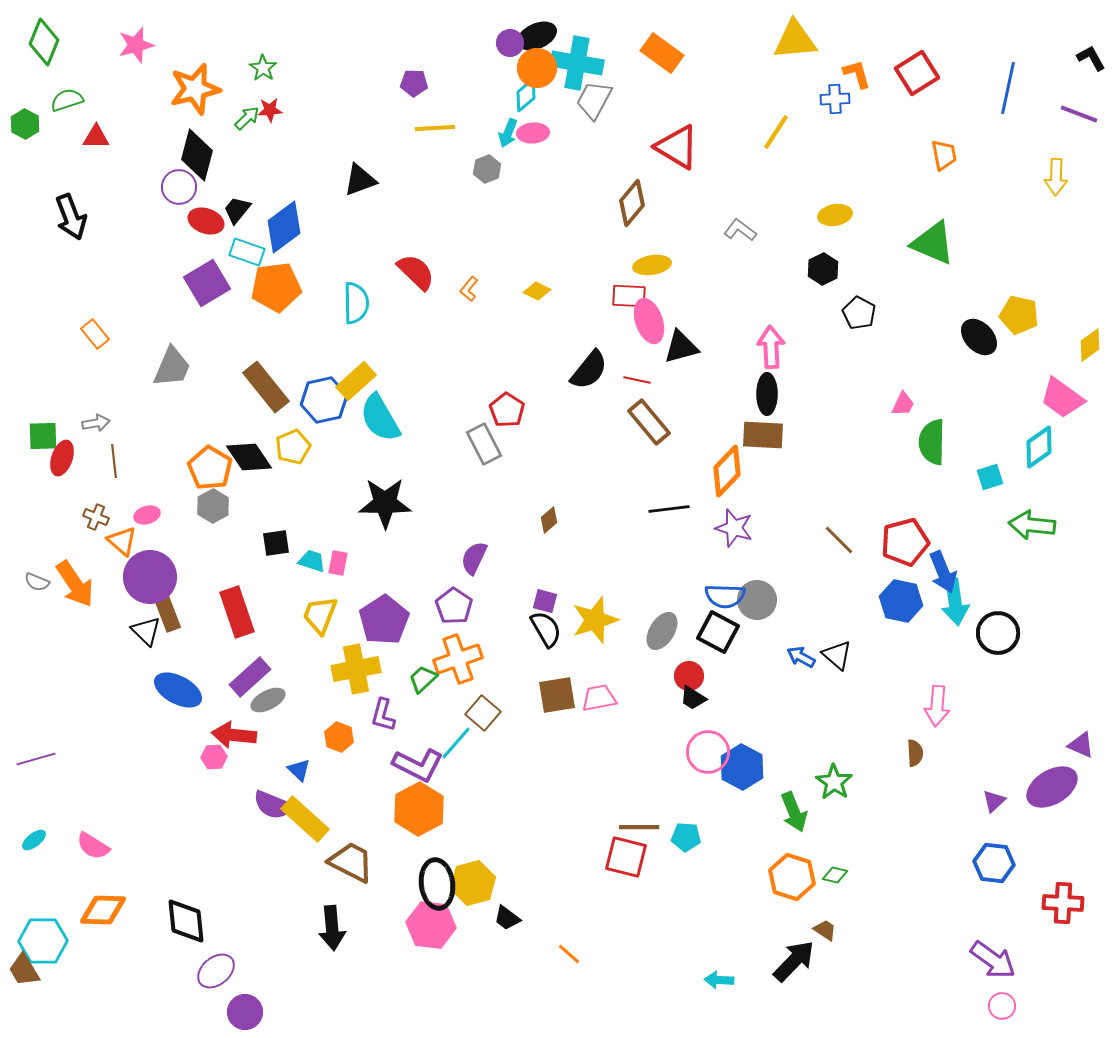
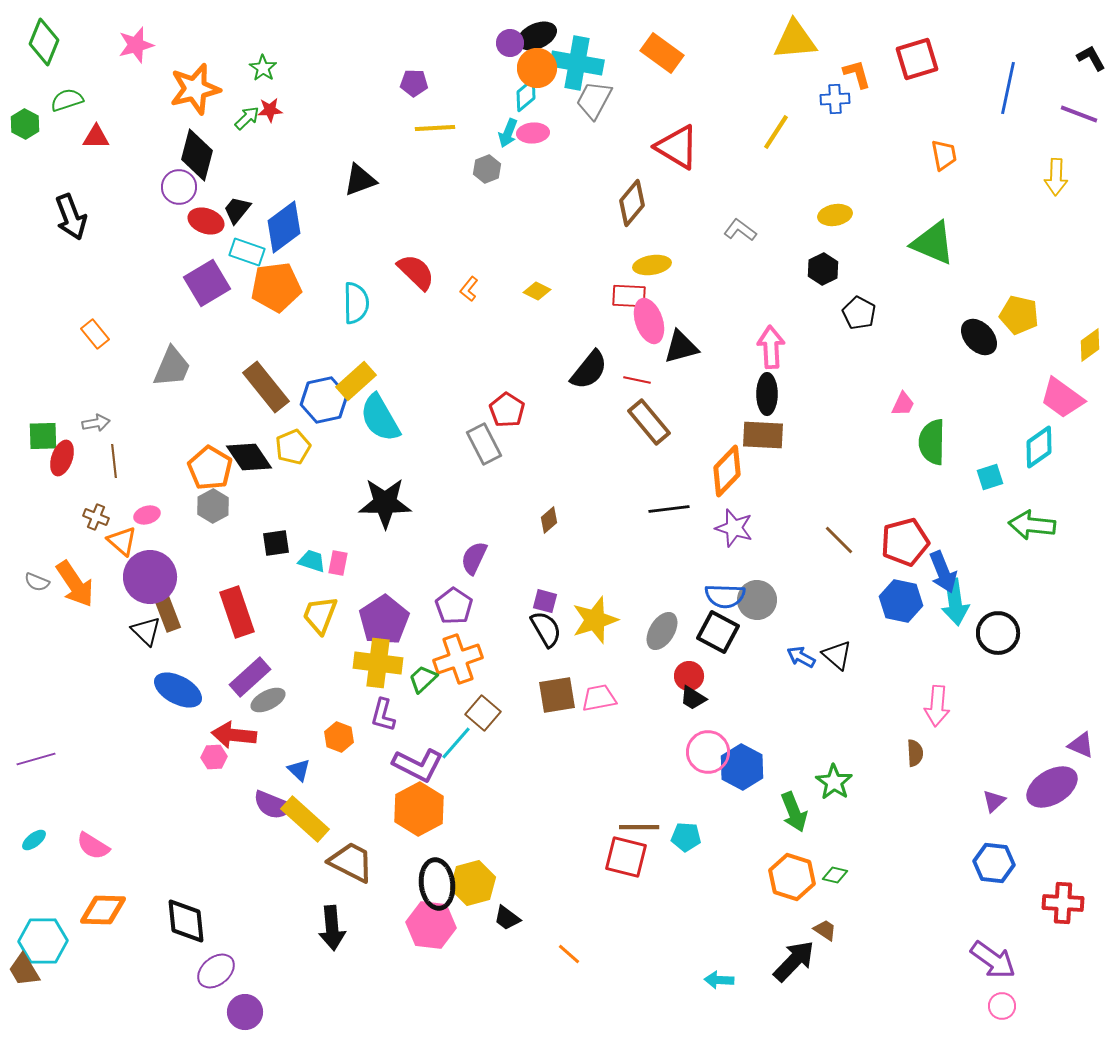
red square at (917, 73): moved 14 px up; rotated 15 degrees clockwise
yellow cross at (356, 669): moved 22 px right, 6 px up; rotated 18 degrees clockwise
